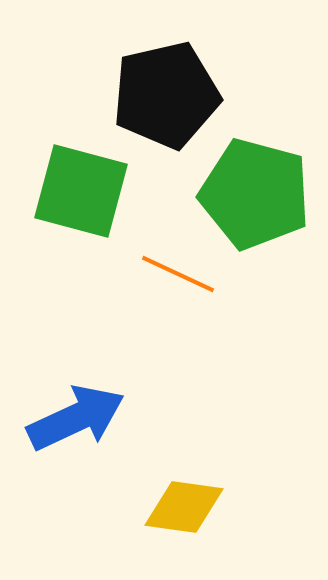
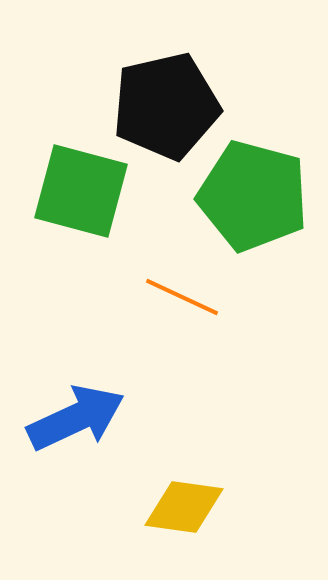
black pentagon: moved 11 px down
green pentagon: moved 2 px left, 2 px down
orange line: moved 4 px right, 23 px down
